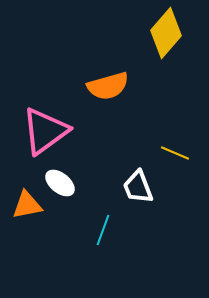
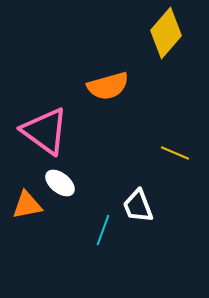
pink triangle: rotated 48 degrees counterclockwise
white trapezoid: moved 19 px down
